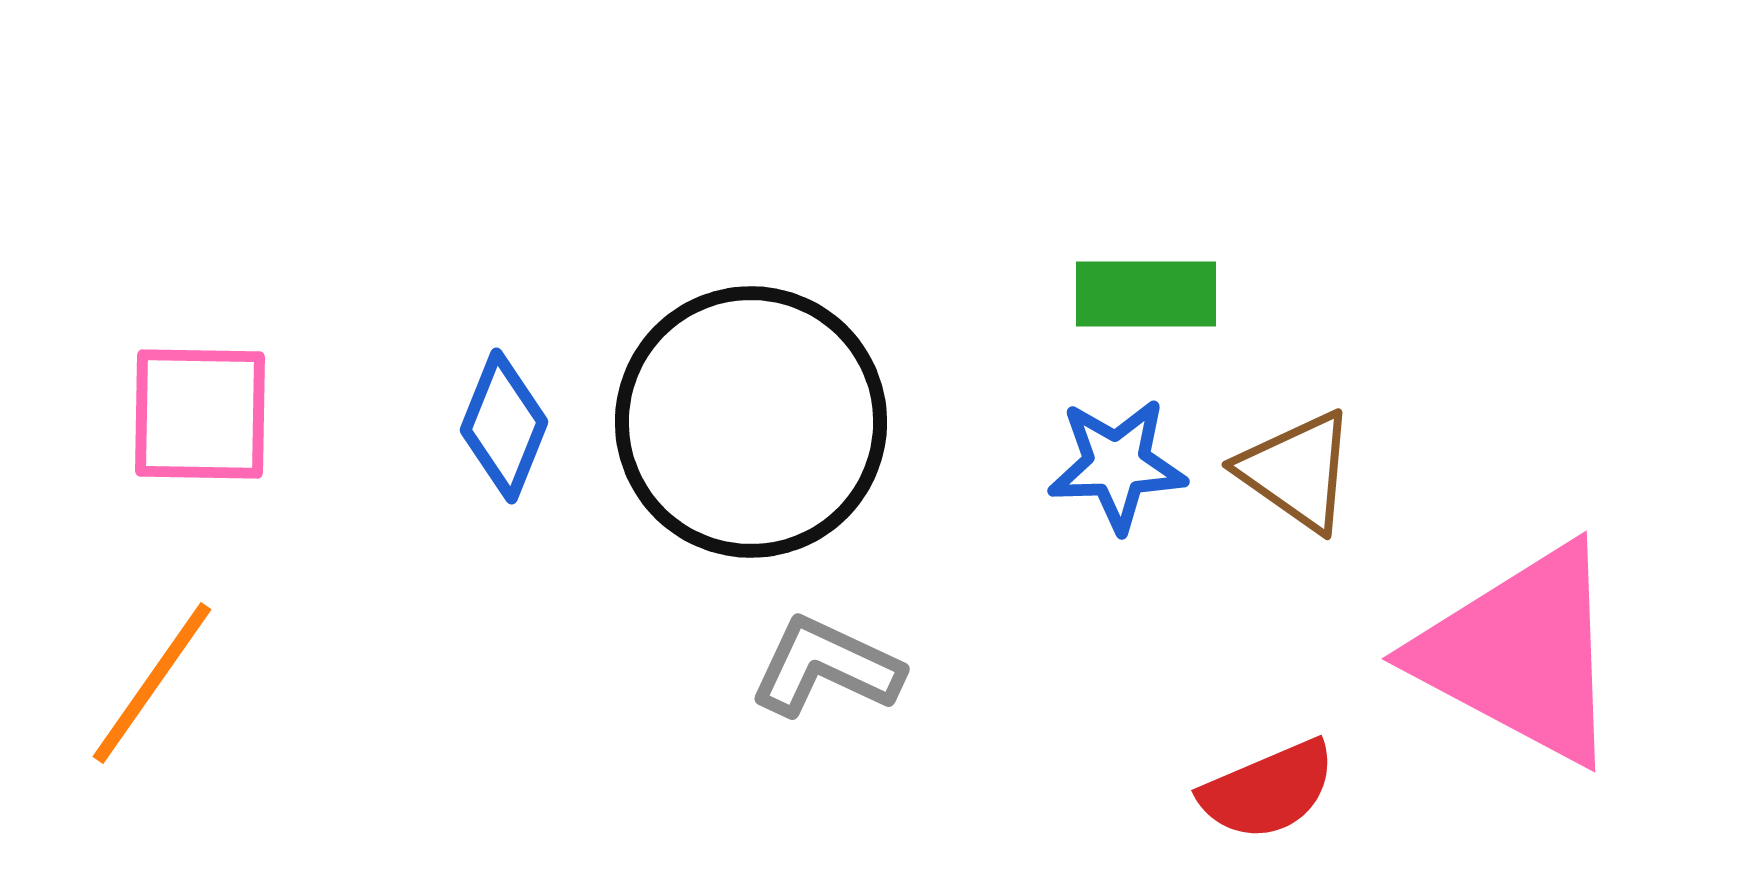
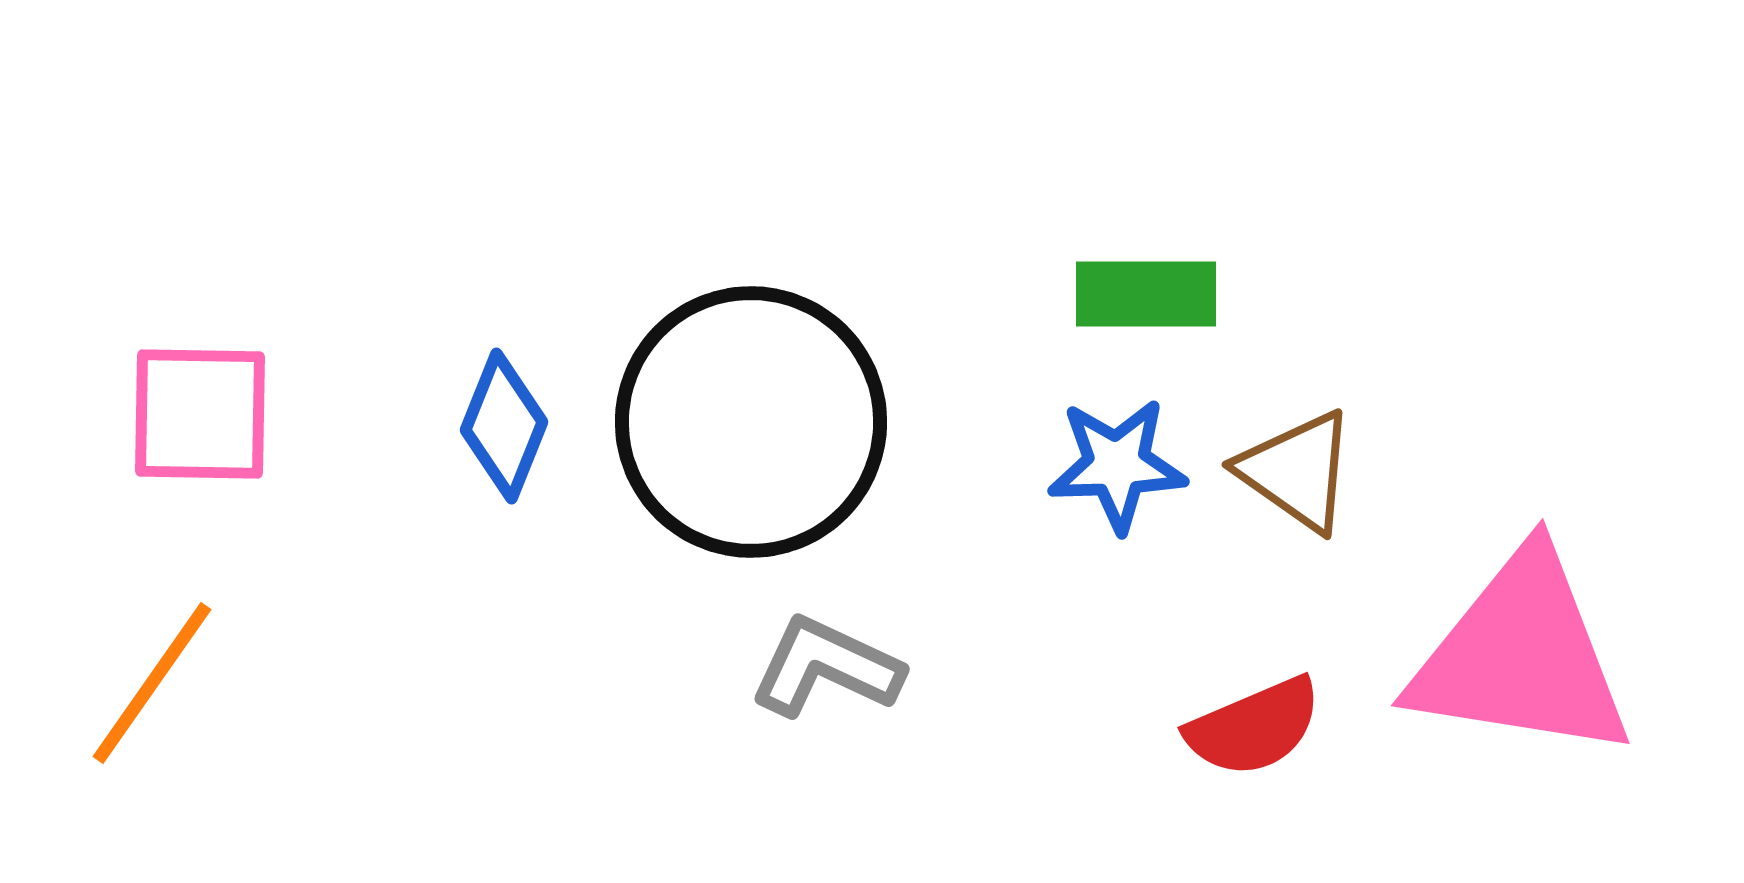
pink triangle: moved 2 px down; rotated 19 degrees counterclockwise
red semicircle: moved 14 px left, 63 px up
